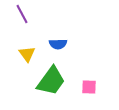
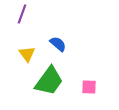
purple line: rotated 48 degrees clockwise
blue semicircle: rotated 138 degrees counterclockwise
green trapezoid: moved 2 px left
